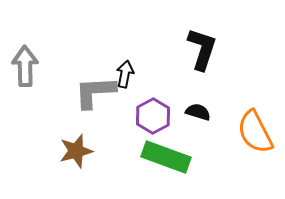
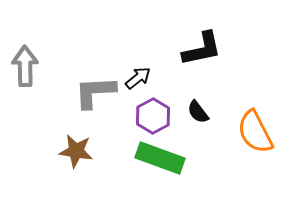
black L-shape: rotated 60 degrees clockwise
black arrow: moved 13 px right, 4 px down; rotated 40 degrees clockwise
black semicircle: rotated 145 degrees counterclockwise
brown star: rotated 24 degrees clockwise
green rectangle: moved 6 px left, 1 px down
